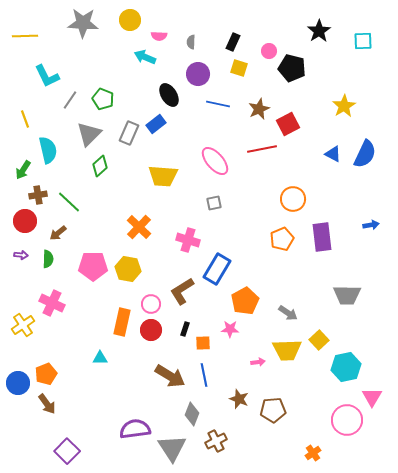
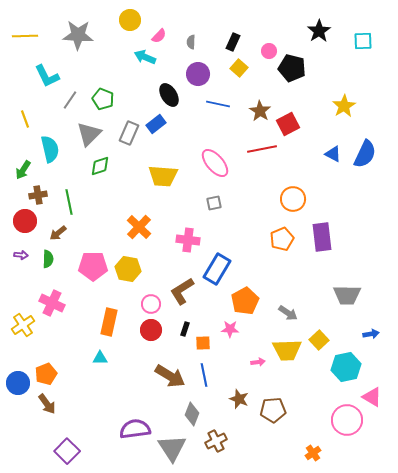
gray star at (83, 23): moved 5 px left, 12 px down
pink semicircle at (159, 36): rotated 49 degrees counterclockwise
yellow square at (239, 68): rotated 24 degrees clockwise
brown star at (259, 109): moved 1 px right, 2 px down; rotated 15 degrees counterclockwise
cyan semicircle at (48, 150): moved 2 px right, 1 px up
pink ellipse at (215, 161): moved 2 px down
green diamond at (100, 166): rotated 25 degrees clockwise
green line at (69, 202): rotated 35 degrees clockwise
blue arrow at (371, 225): moved 109 px down
pink cross at (188, 240): rotated 10 degrees counterclockwise
orange rectangle at (122, 322): moved 13 px left
pink triangle at (372, 397): rotated 30 degrees counterclockwise
